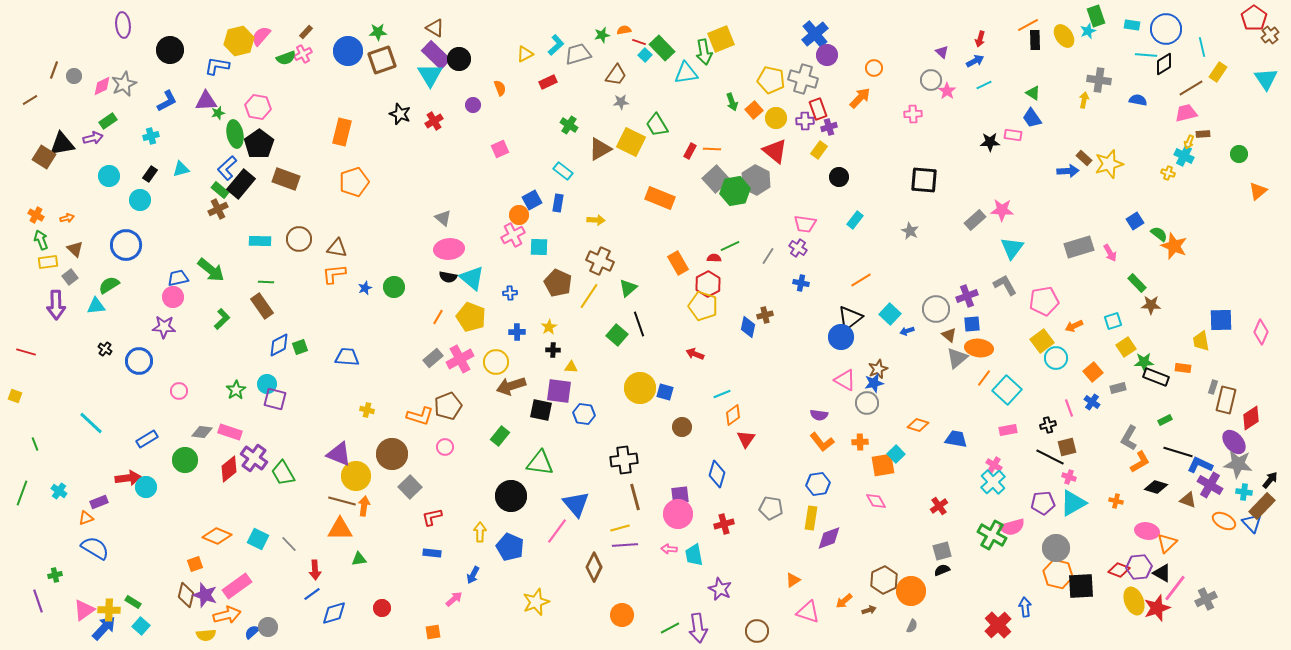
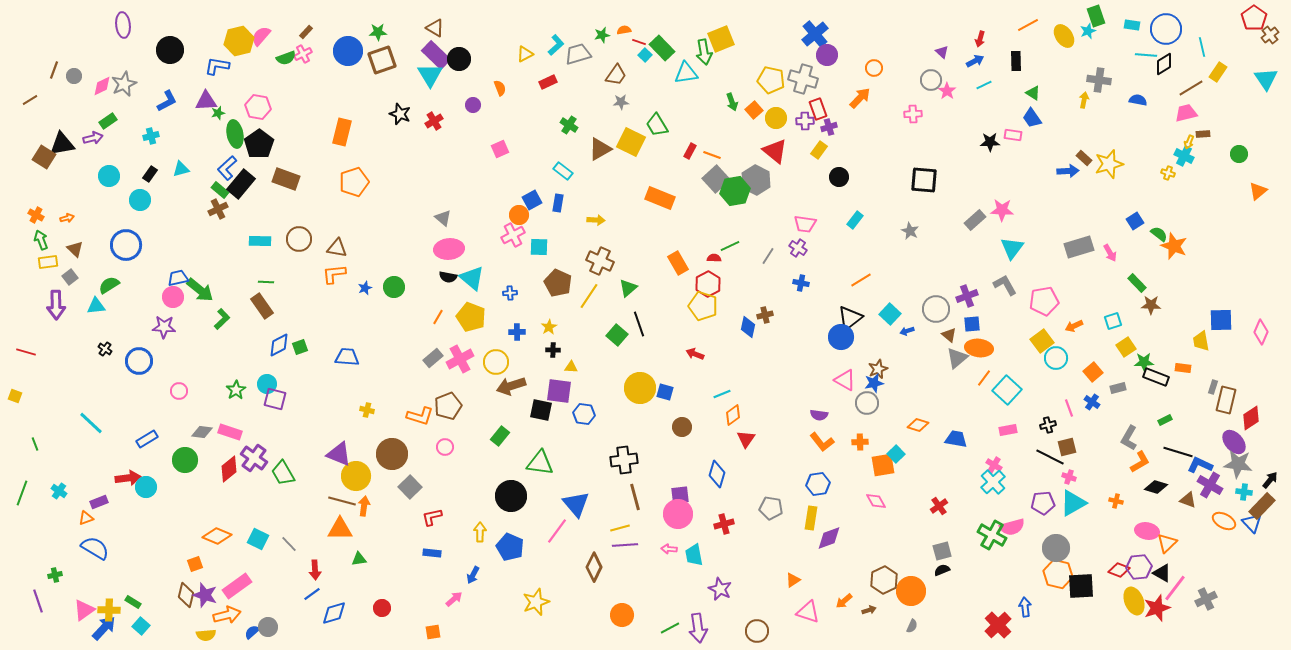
black rectangle at (1035, 40): moved 19 px left, 21 px down
orange line at (712, 149): moved 6 px down; rotated 18 degrees clockwise
green arrow at (211, 270): moved 11 px left, 20 px down
